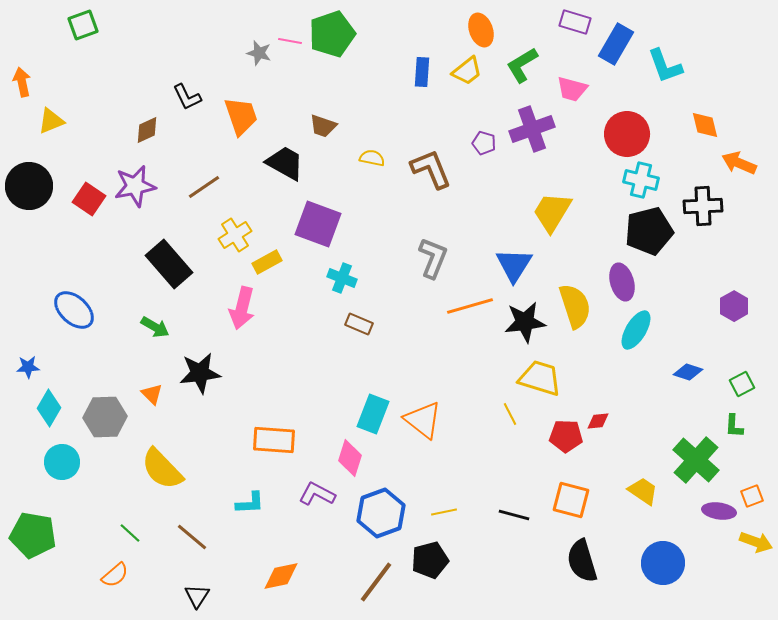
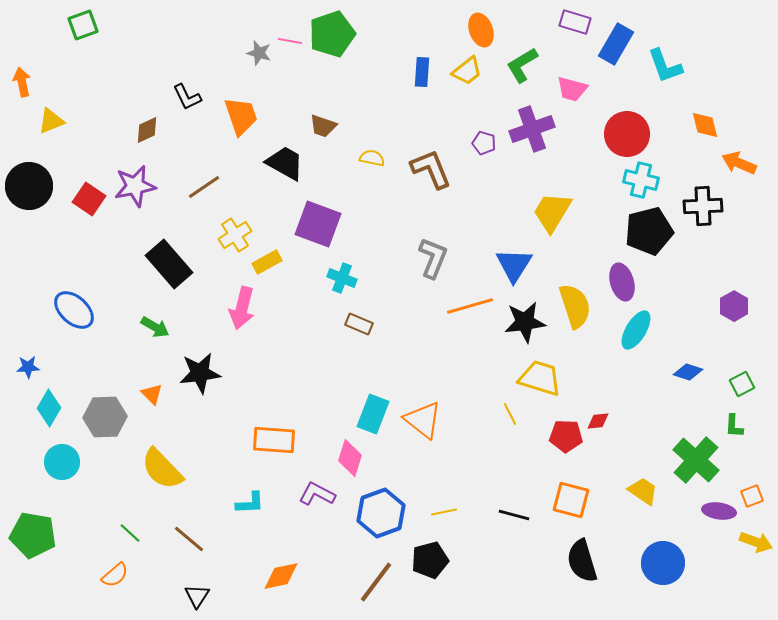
brown line at (192, 537): moved 3 px left, 2 px down
